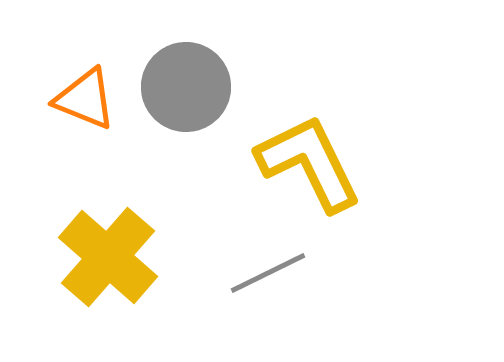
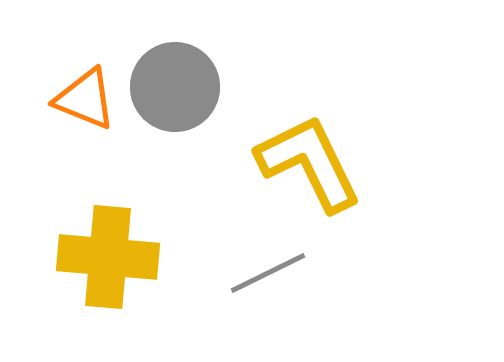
gray circle: moved 11 px left
yellow cross: rotated 36 degrees counterclockwise
